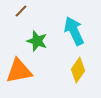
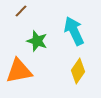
yellow diamond: moved 1 px down
